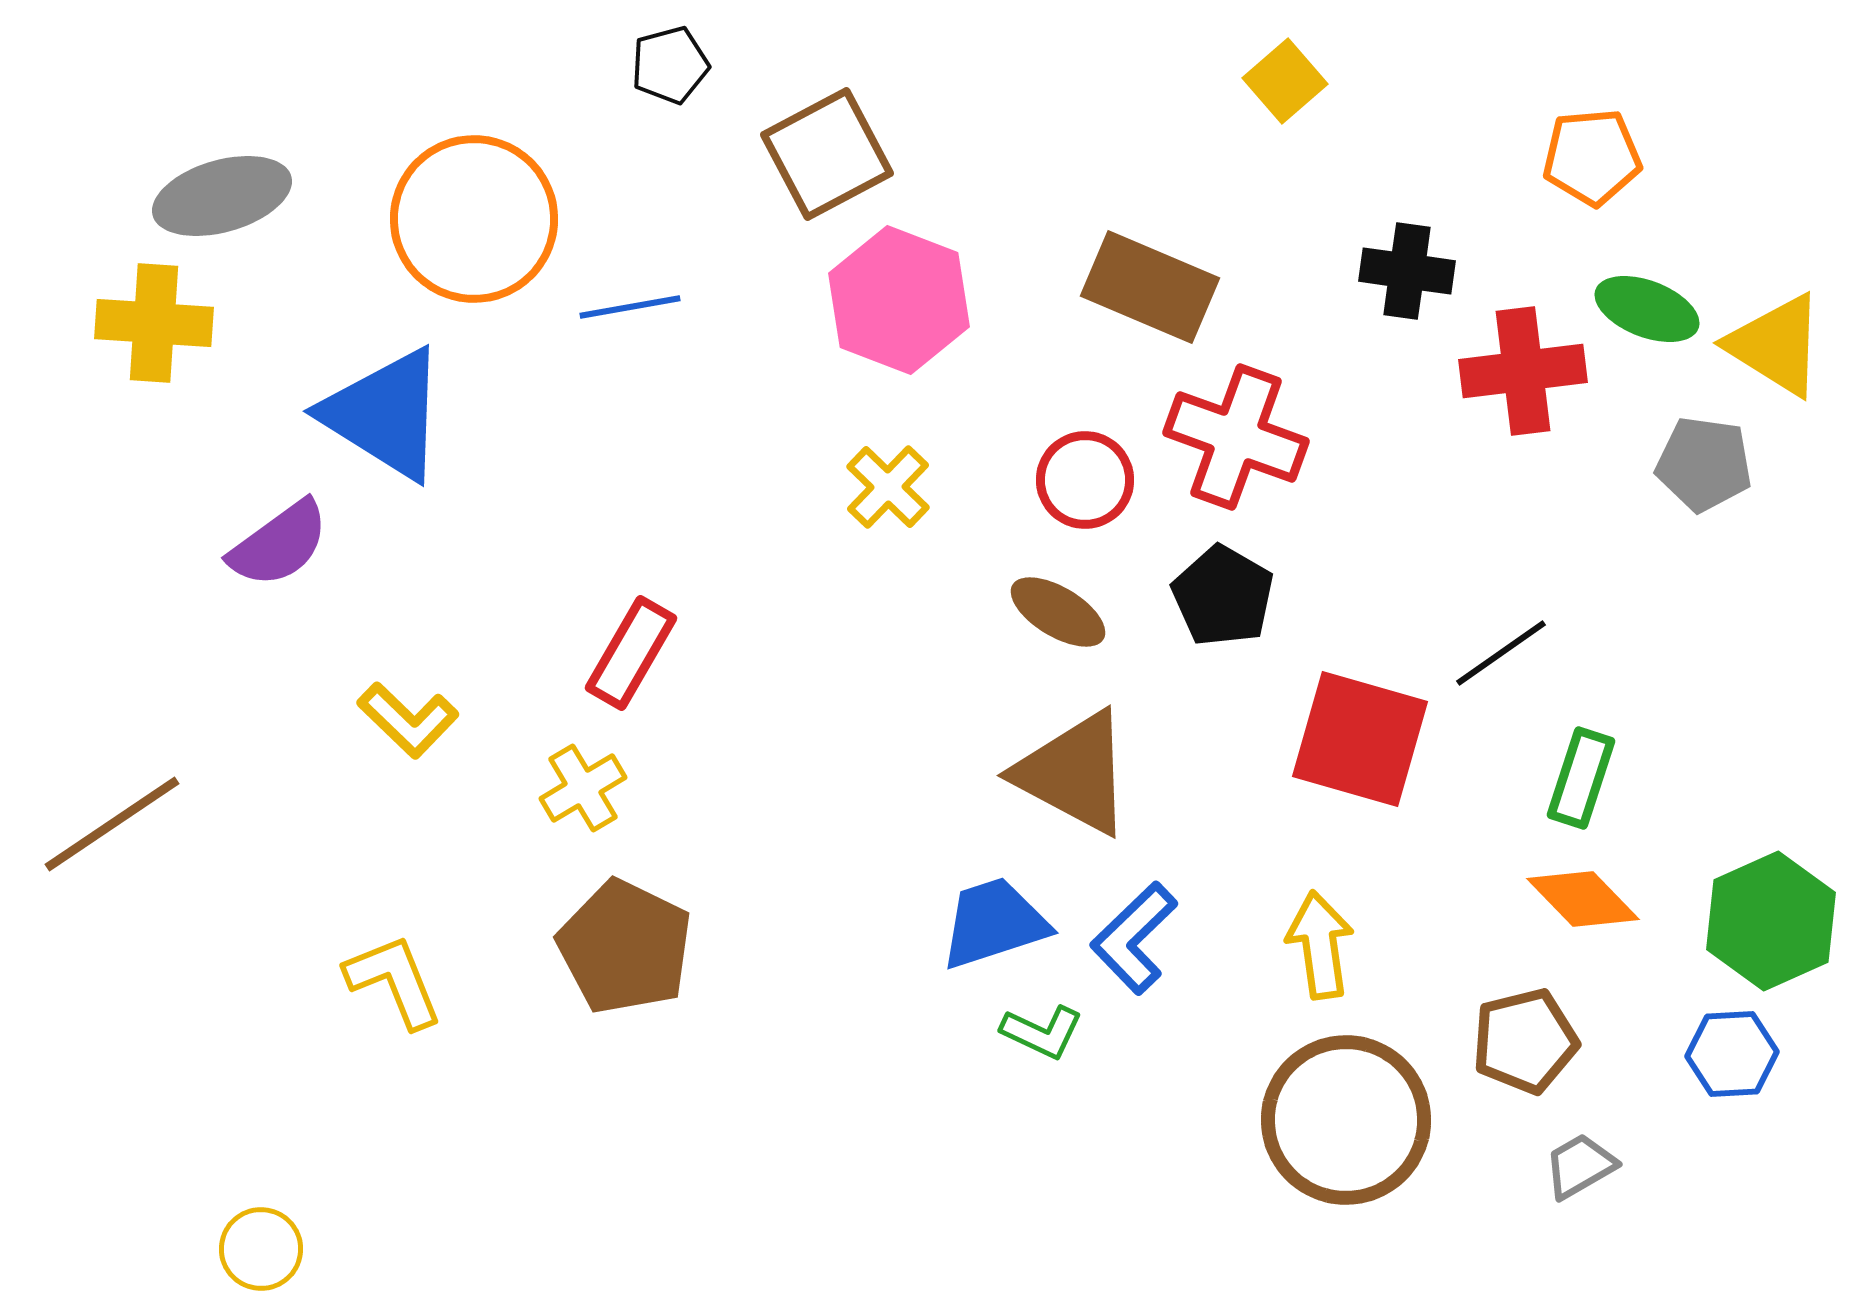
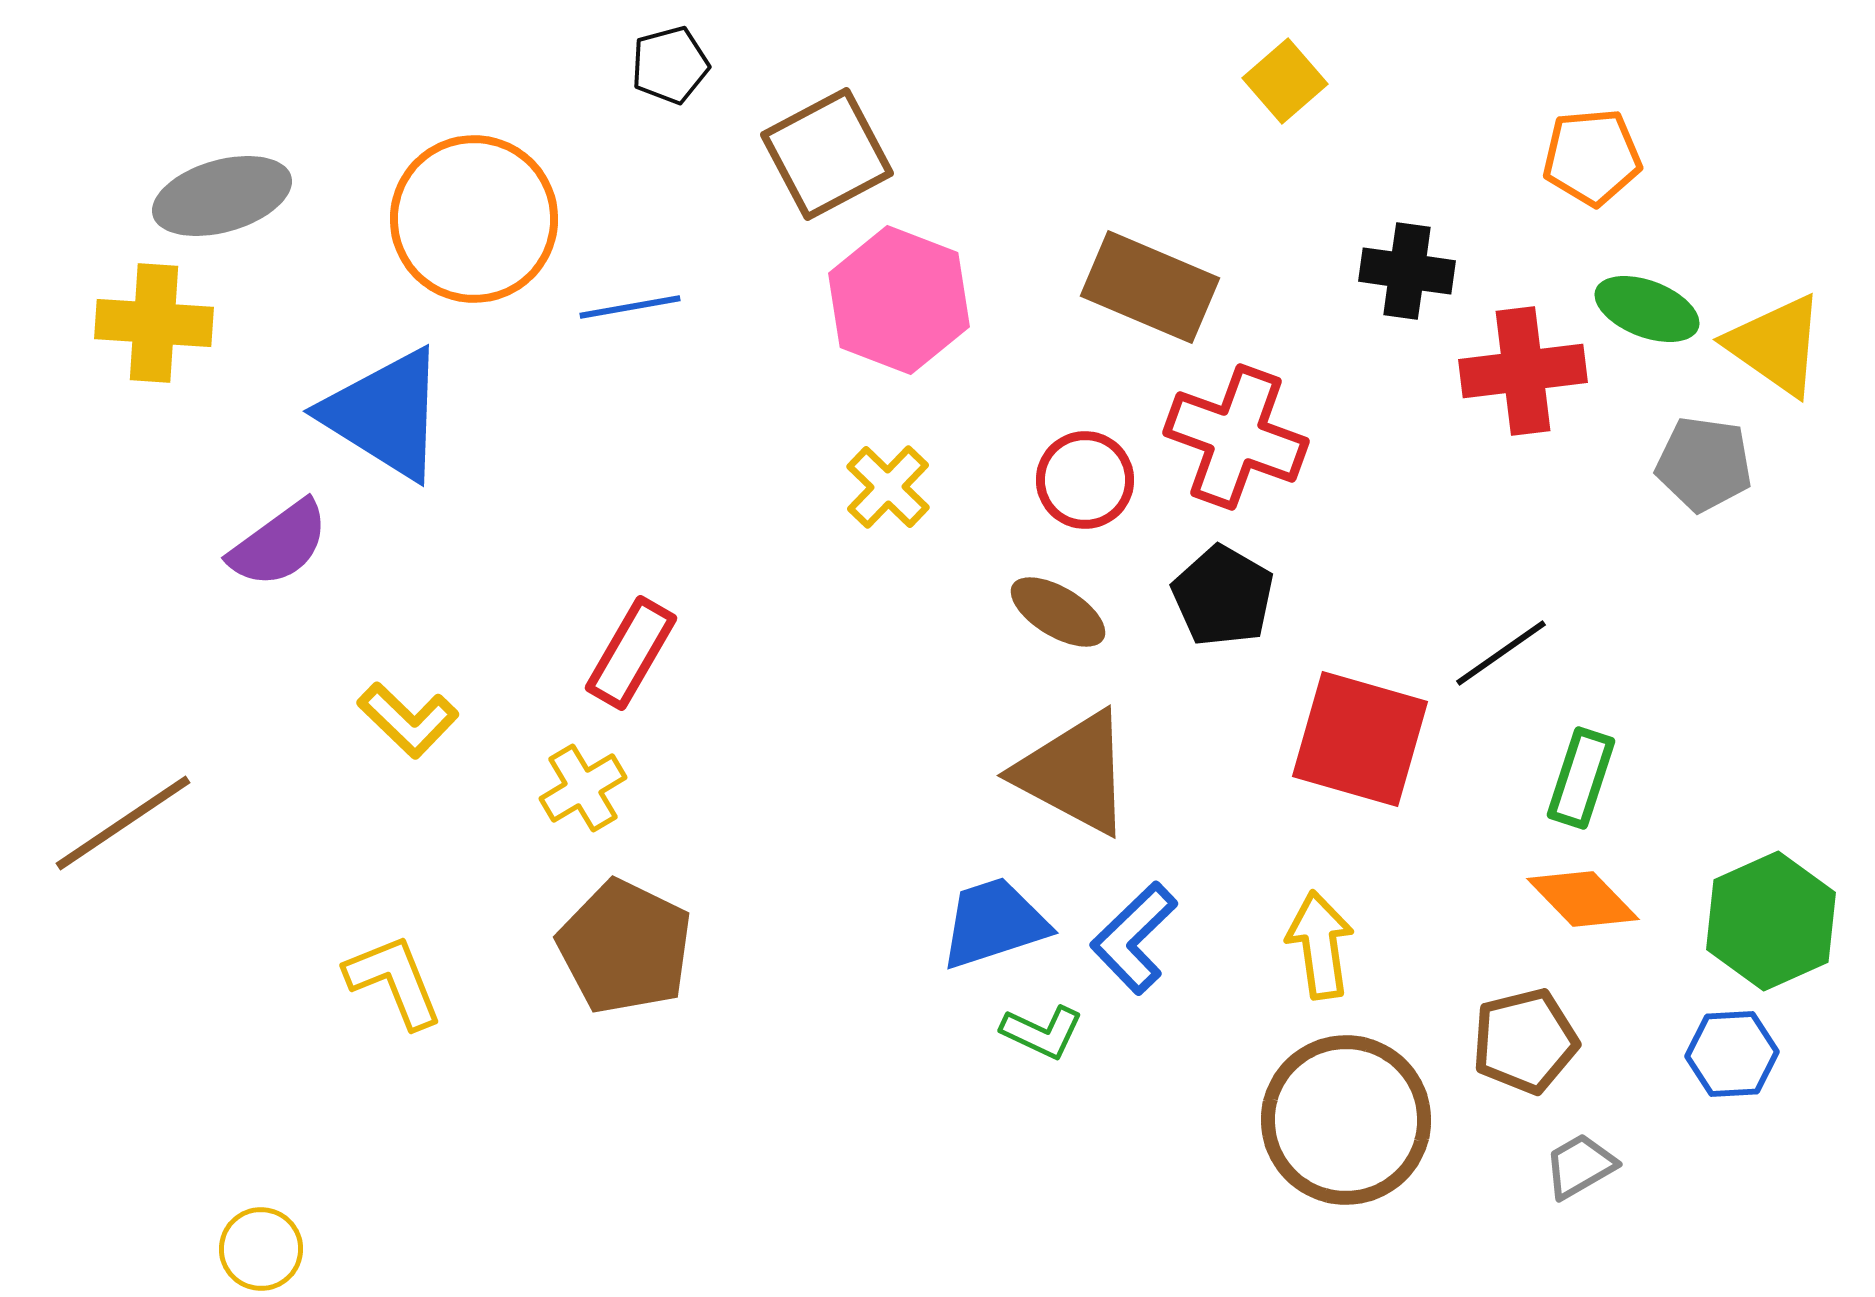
yellow triangle at (1776, 345): rotated 3 degrees clockwise
brown line at (112, 824): moved 11 px right, 1 px up
